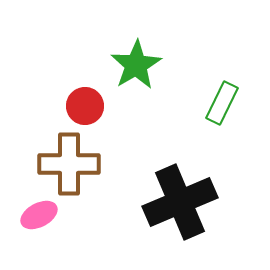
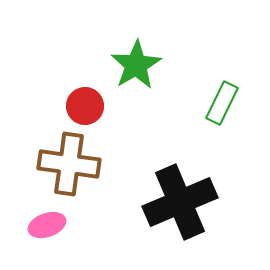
brown cross: rotated 8 degrees clockwise
pink ellipse: moved 8 px right, 10 px down; rotated 9 degrees clockwise
